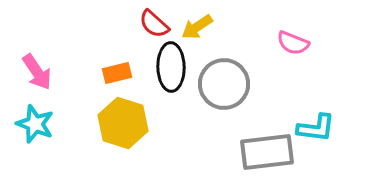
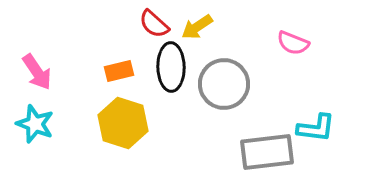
orange rectangle: moved 2 px right, 2 px up
